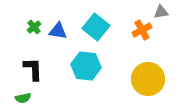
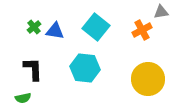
blue triangle: moved 3 px left
cyan hexagon: moved 1 px left, 2 px down
